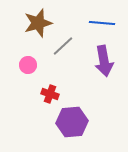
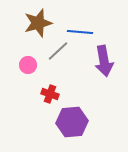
blue line: moved 22 px left, 9 px down
gray line: moved 5 px left, 5 px down
